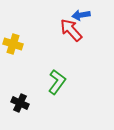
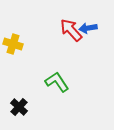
blue arrow: moved 7 px right, 13 px down
green L-shape: rotated 70 degrees counterclockwise
black cross: moved 1 px left, 4 px down; rotated 18 degrees clockwise
